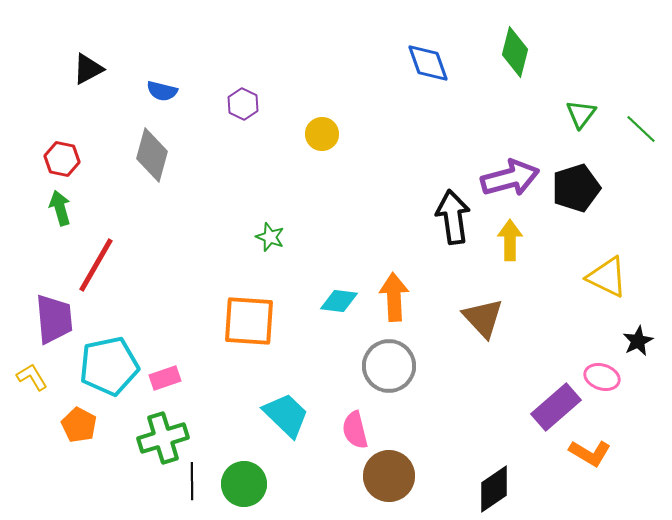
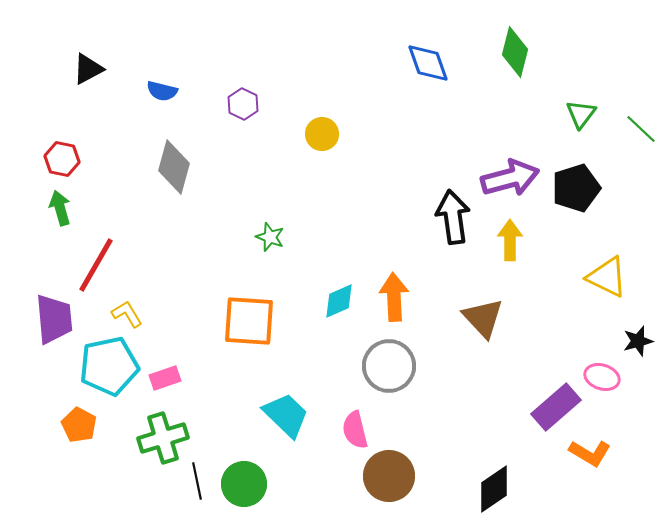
gray diamond: moved 22 px right, 12 px down
cyan diamond: rotated 30 degrees counterclockwise
black star: rotated 12 degrees clockwise
yellow L-shape: moved 95 px right, 63 px up
black line: moved 5 px right; rotated 12 degrees counterclockwise
